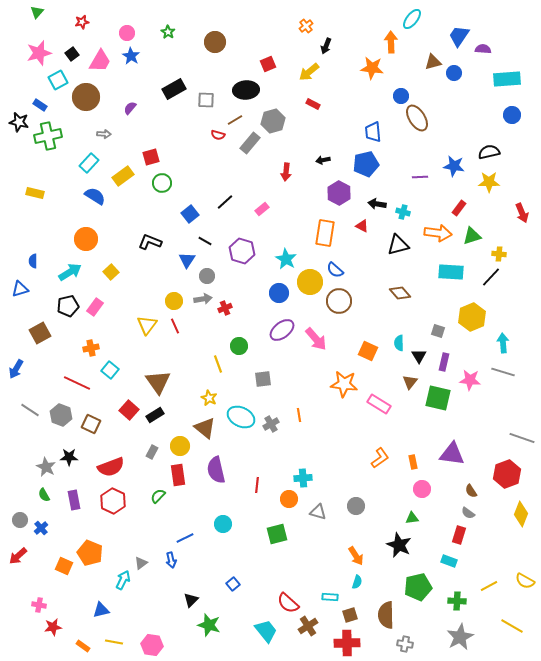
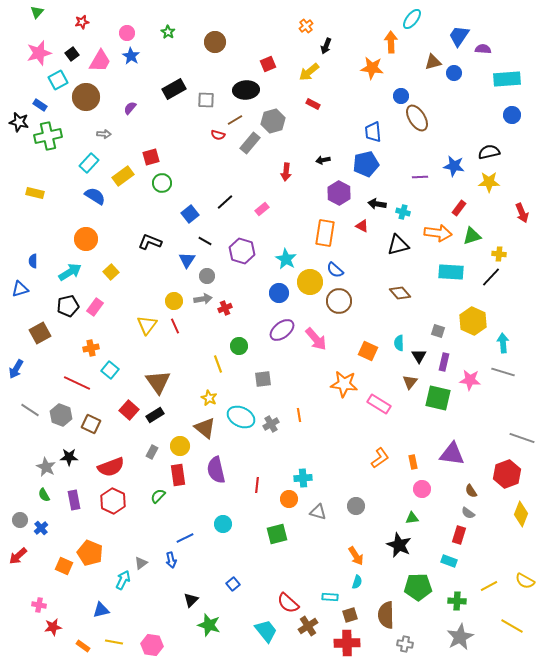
yellow hexagon at (472, 317): moved 1 px right, 4 px down; rotated 12 degrees counterclockwise
green pentagon at (418, 587): rotated 12 degrees clockwise
